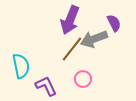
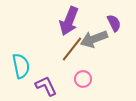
purple arrow: moved 1 px left, 1 px down
